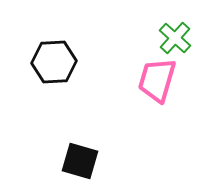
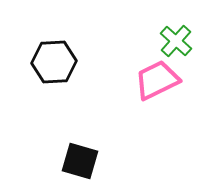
green cross: moved 1 px right, 3 px down
pink trapezoid: rotated 48 degrees clockwise
